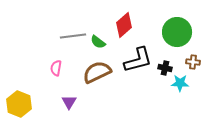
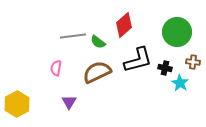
cyan star: rotated 30 degrees clockwise
yellow hexagon: moved 2 px left; rotated 10 degrees clockwise
